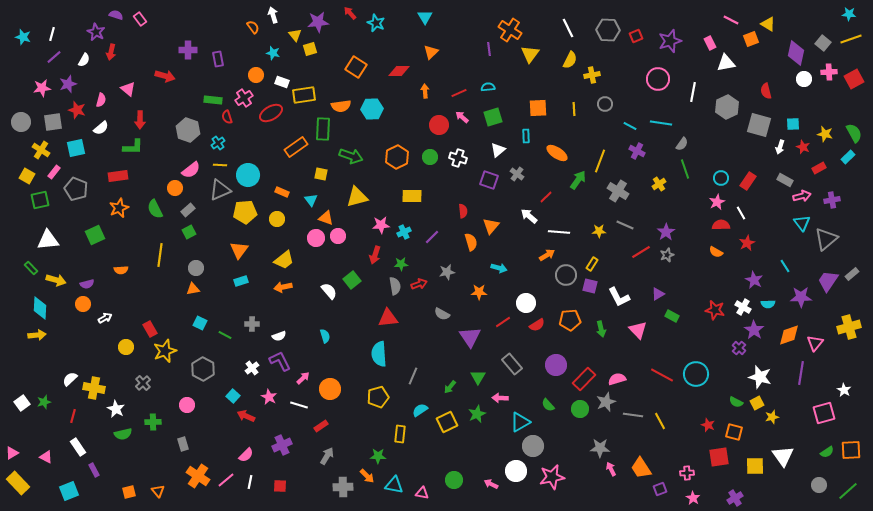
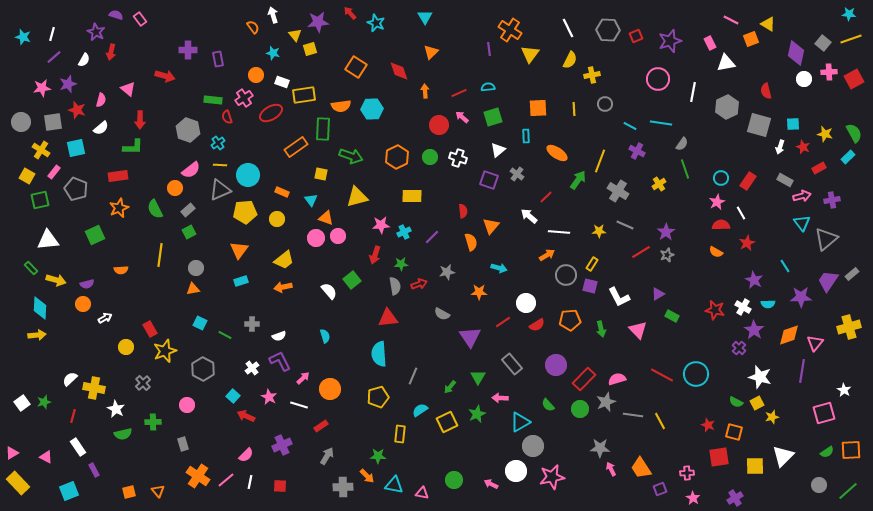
red diamond at (399, 71): rotated 70 degrees clockwise
purple line at (801, 373): moved 1 px right, 2 px up
white triangle at (783, 456): rotated 20 degrees clockwise
